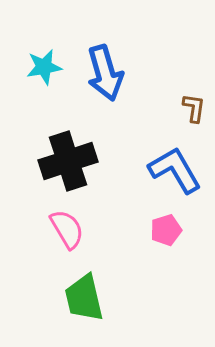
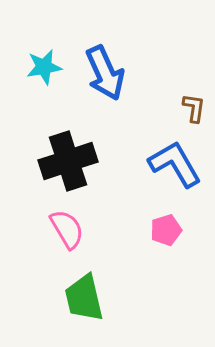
blue arrow: rotated 8 degrees counterclockwise
blue L-shape: moved 6 px up
